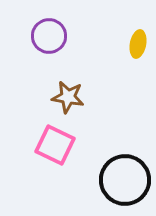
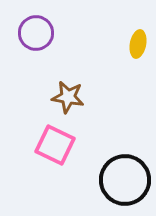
purple circle: moved 13 px left, 3 px up
